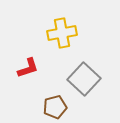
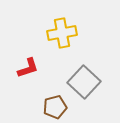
gray square: moved 3 px down
